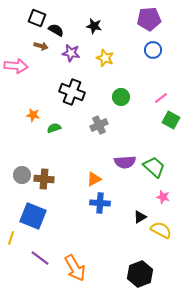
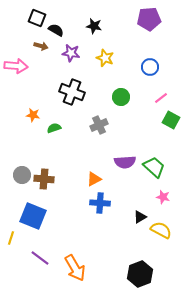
blue circle: moved 3 px left, 17 px down
